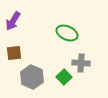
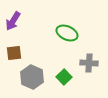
gray cross: moved 8 px right
